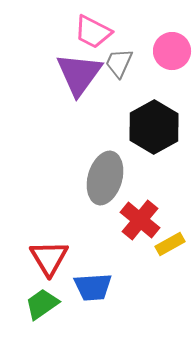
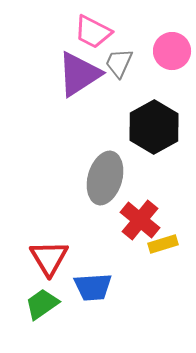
purple triangle: rotated 21 degrees clockwise
yellow rectangle: moved 7 px left; rotated 12 degrees clockwise
